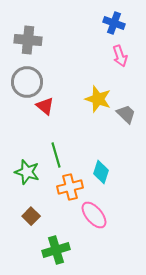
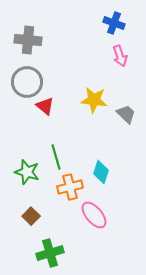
yellow star: moved 4 px left, 1 px down; rotated 12 degrees counterclockwise
green line: moved 2 px down
green cross: moved 6 px left, 3 px down
